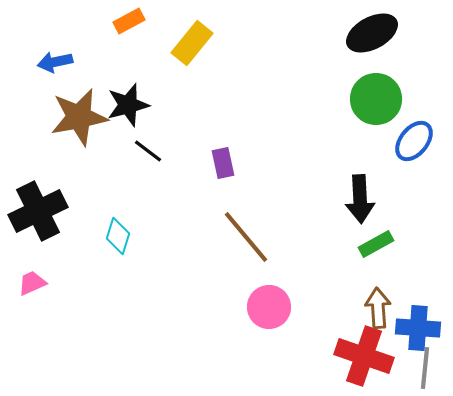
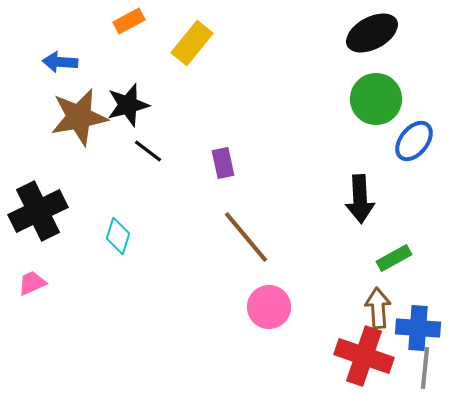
blue arrow: moved 5 px right; rotated 16 degrees clockwise
green rectangle: moved 18 px right, 14 px down
